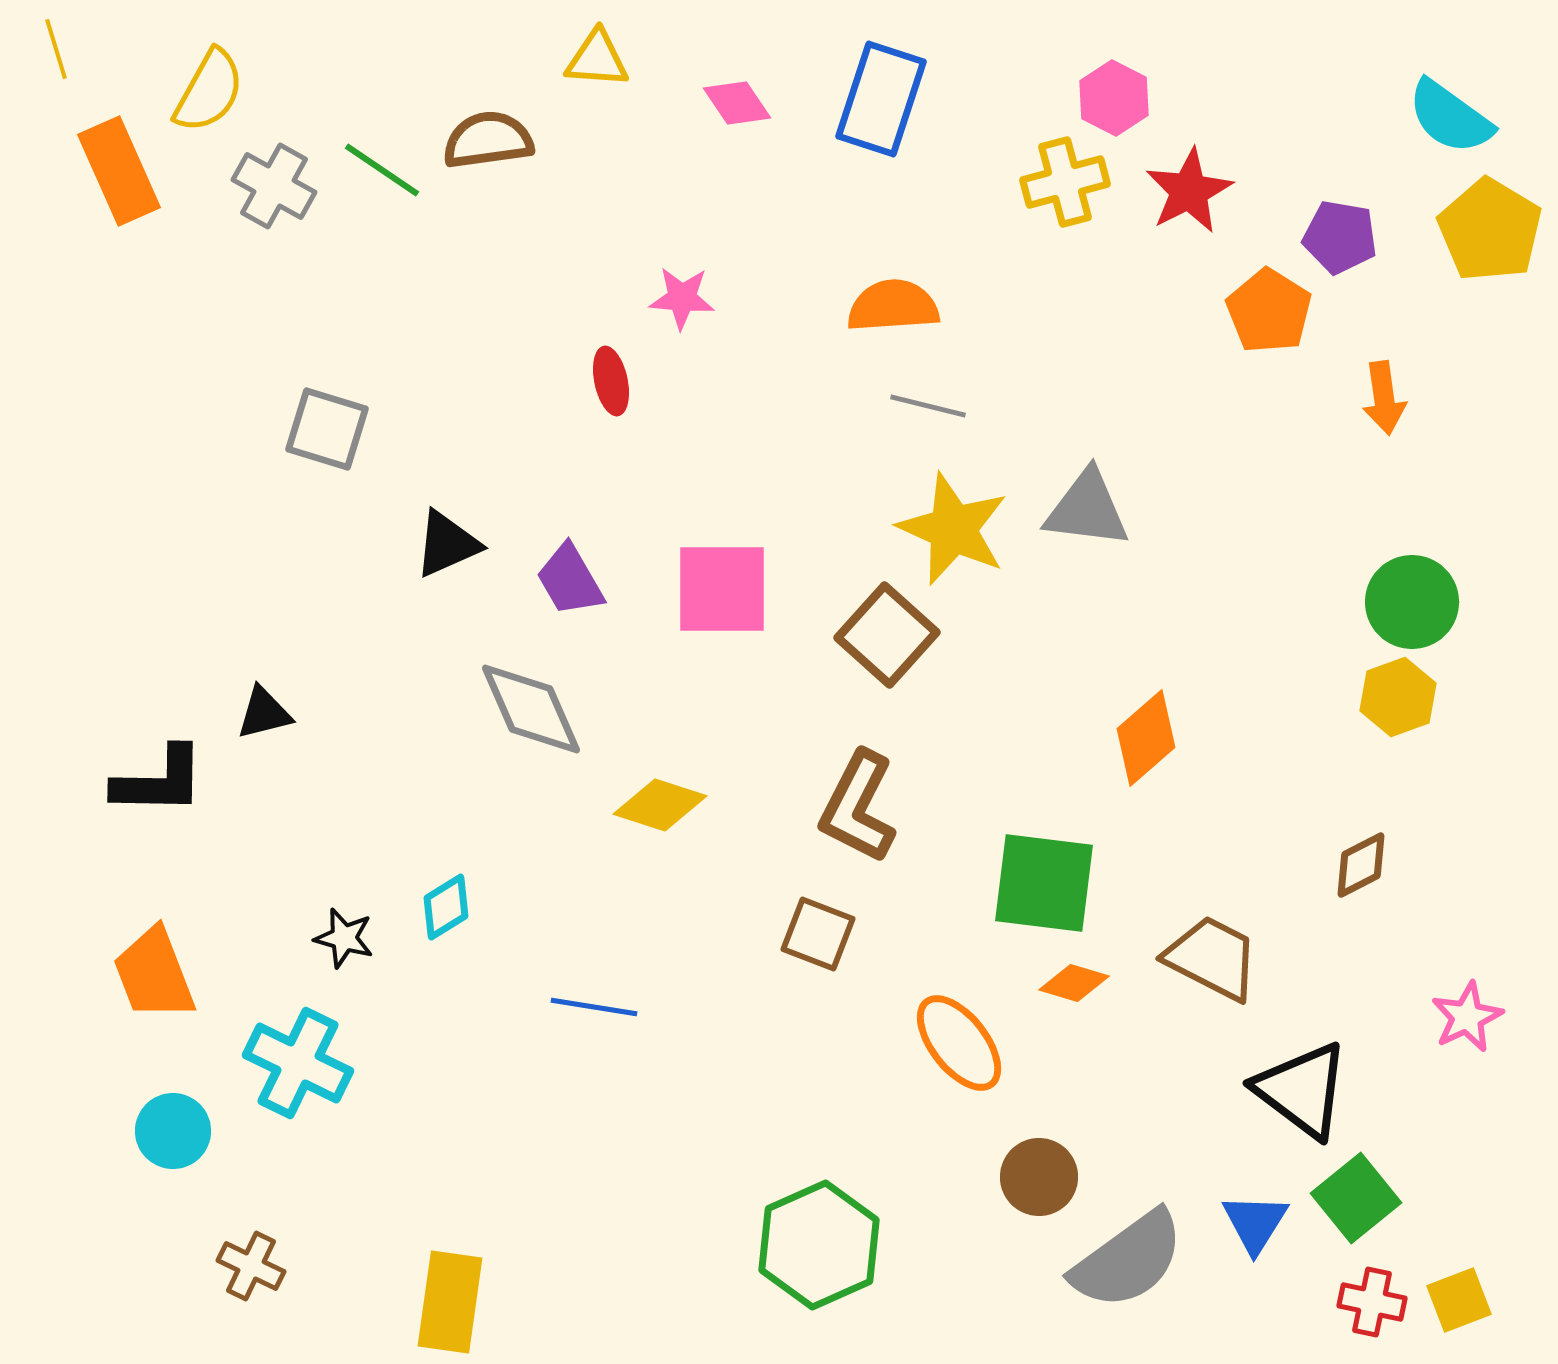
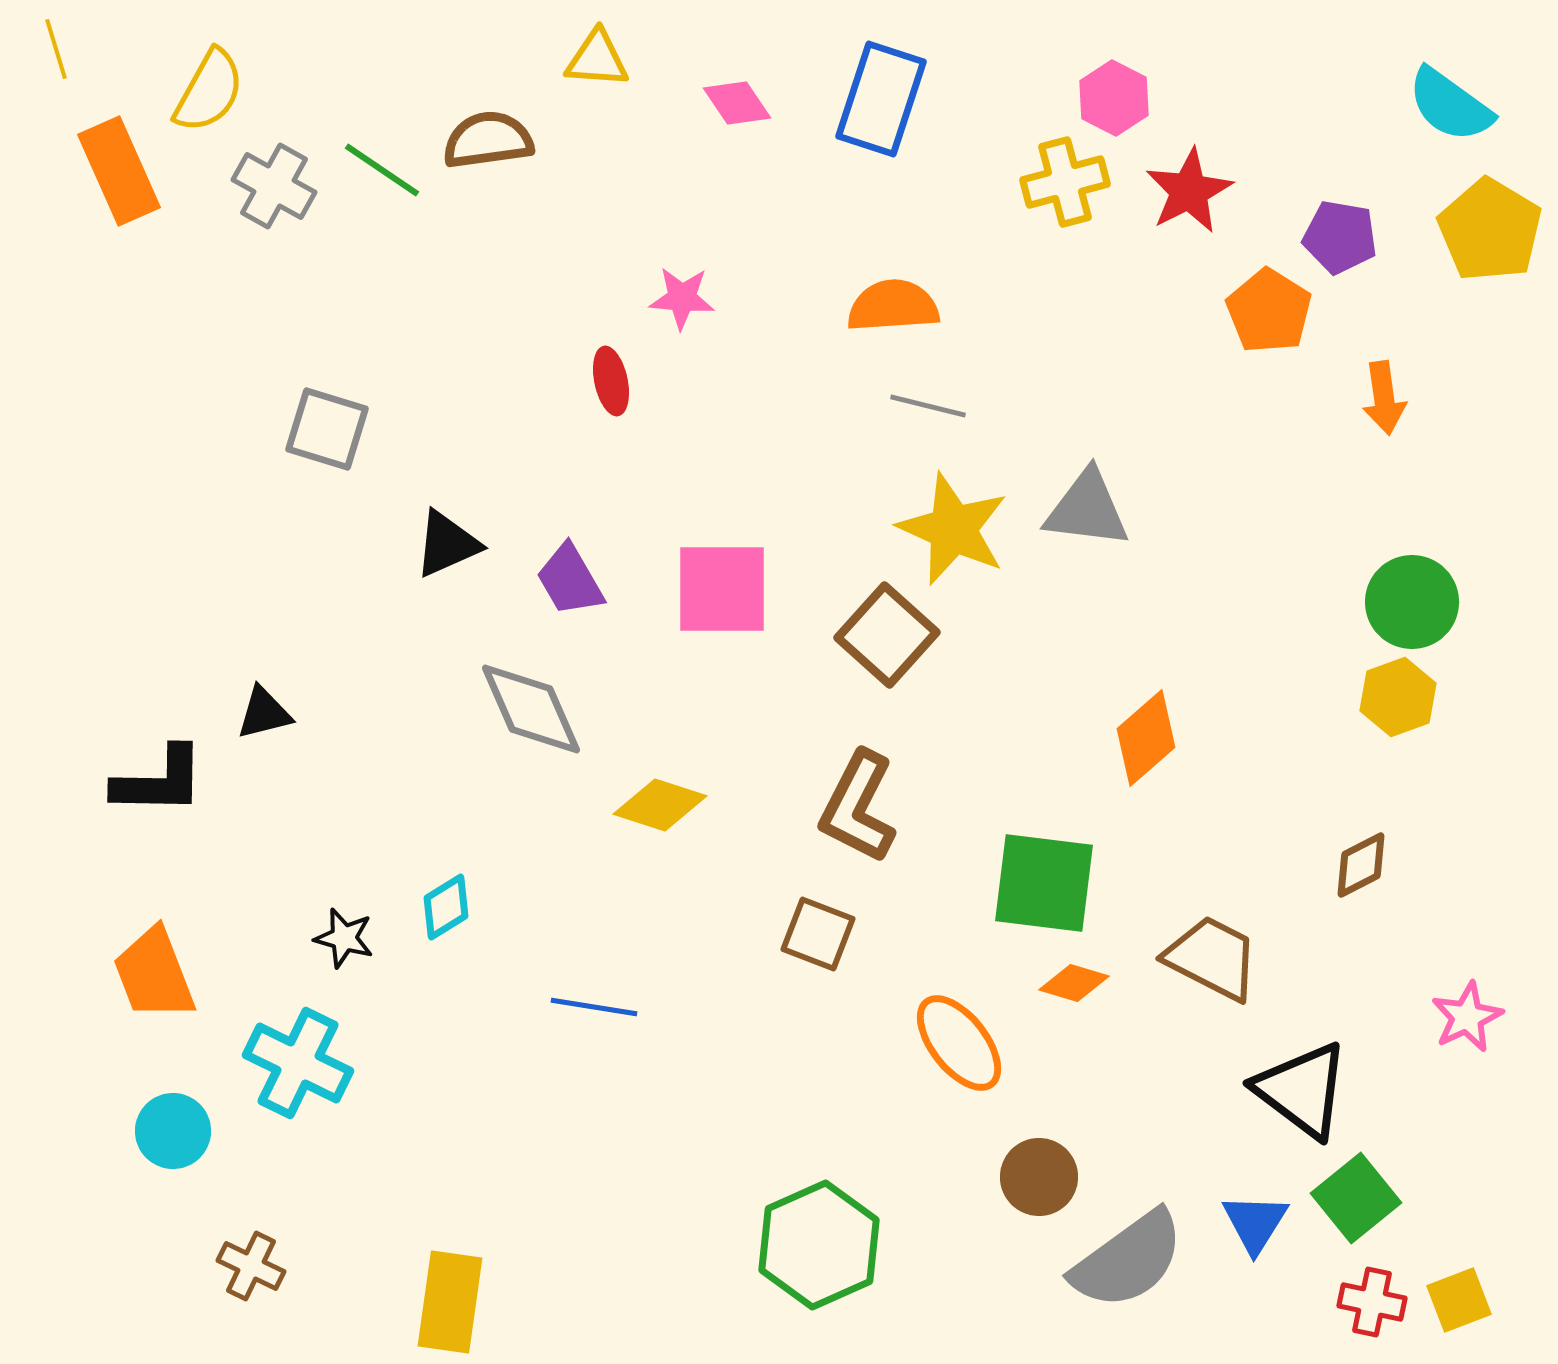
cyan semicircle at (1450, 117): moved 12 px up
